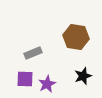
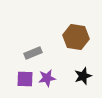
purple star: moved 6 px up; rotated 18 degrees clockwise
